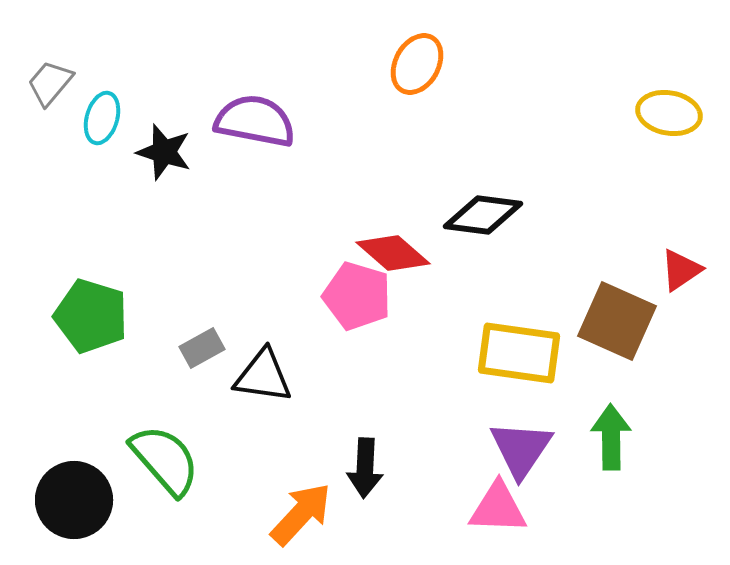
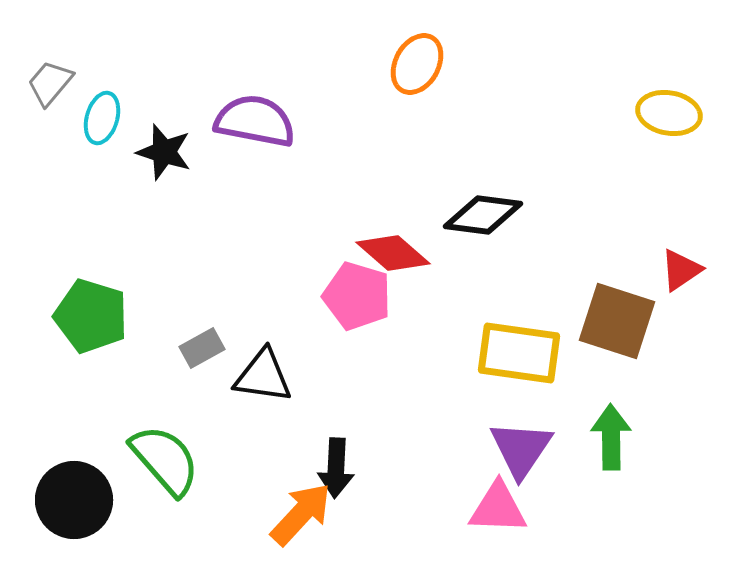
brown square: rotated 6 degrees counterclockwise
black arrow: moved 29 px left
